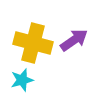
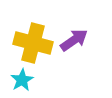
cyan star: rotated 15 degrees counterclockwise
